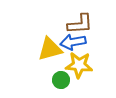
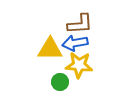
blue arrow: moved 2 px right, 1 px down
yellow triangle: rotated 16 degrees clockwise
green circle: moved 1 px left, 2 px down
